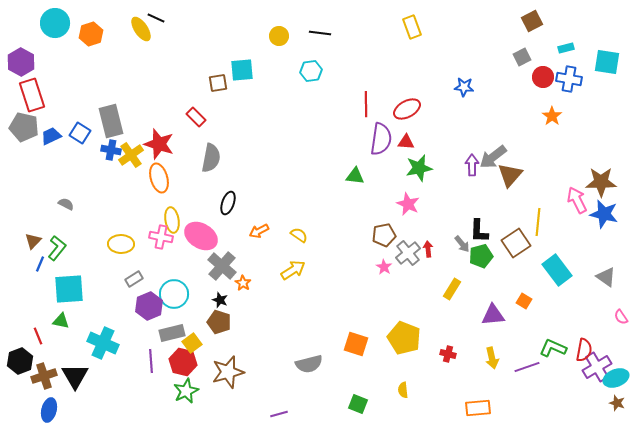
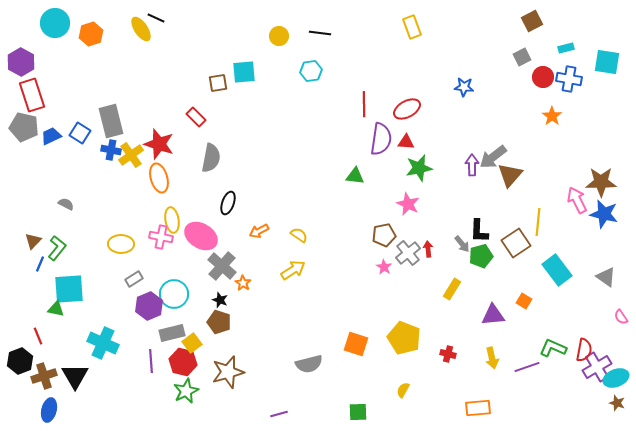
cyan square at (242, 70): moved 2 px right, 2 px down
red line at (366, 104): moved 2 px left
green triangle at (61, 321): moved 5 px left, 12 px up
yellow semicircle at (403, 390): rotated 35 degrees clockwise
green square at (358, 404): moved 8 px down; rotated 24 degrees counterclockwise
